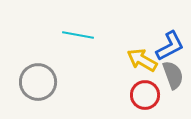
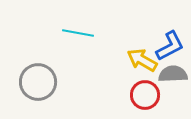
cyan line: moved 2 px up
gray semicircle: moved 1 px up; rotated 72 degrees counterclockwise
